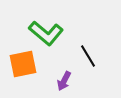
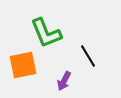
green L-shape: rotated 28 degrees clockwise
orange square: moved 1 px down
